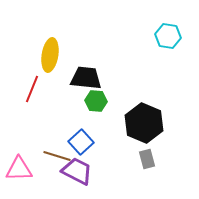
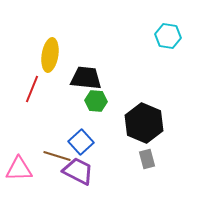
purple trapezoid: moved 1 px right
